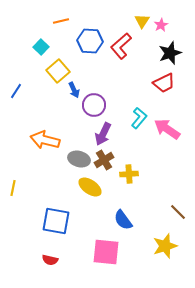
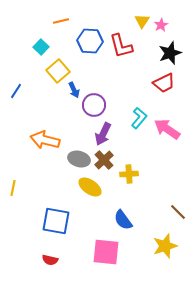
red L-shape: rotated 64 degrees counterclockwise
brown cross: rotated 12 degrees counterclockwise
